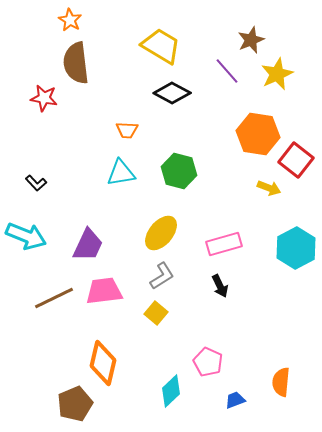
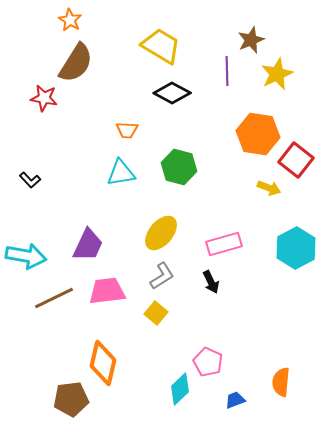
brown semicircle: rotated 141 degrees counterclockwise
purple line: rotated 40 degrees clockwise
green hexagon: moved 4 px up
black L-shape: moved 6 px left, 3 px up
cyan arrow: moved 20 px down; rotated 12 degrees counterclockwise
black arrow: moved 9 px left, 4 px up
pink trapezoid: moved 3 px right
cyan diamond: moved 9 px right, 2 px up
brown pentagon: moved 4 px left, 5 px up; rotated 16 degrees clockwise
